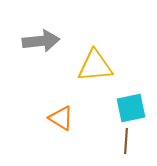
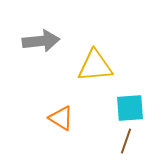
cyan square: moved 1 px left; rotated 8 degrees clockwise
brown line: rotated 15 degrees clockwise
